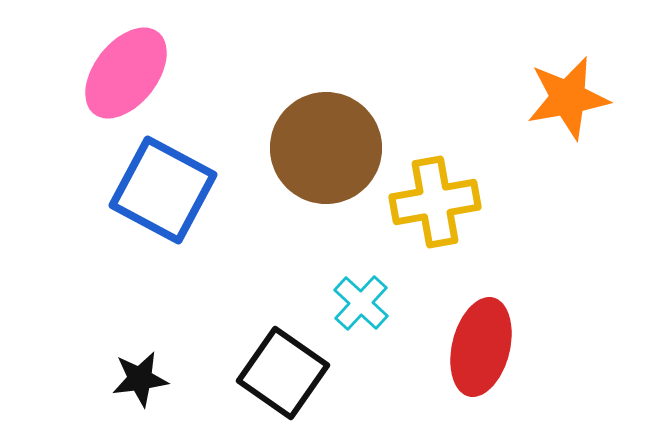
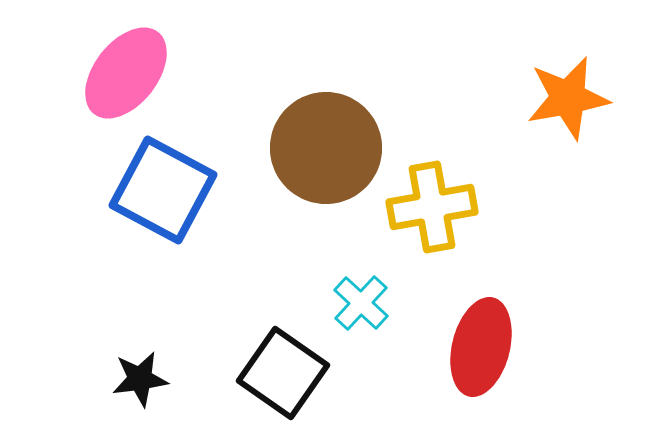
yellow cross: moved 3 px left, 5 px down
